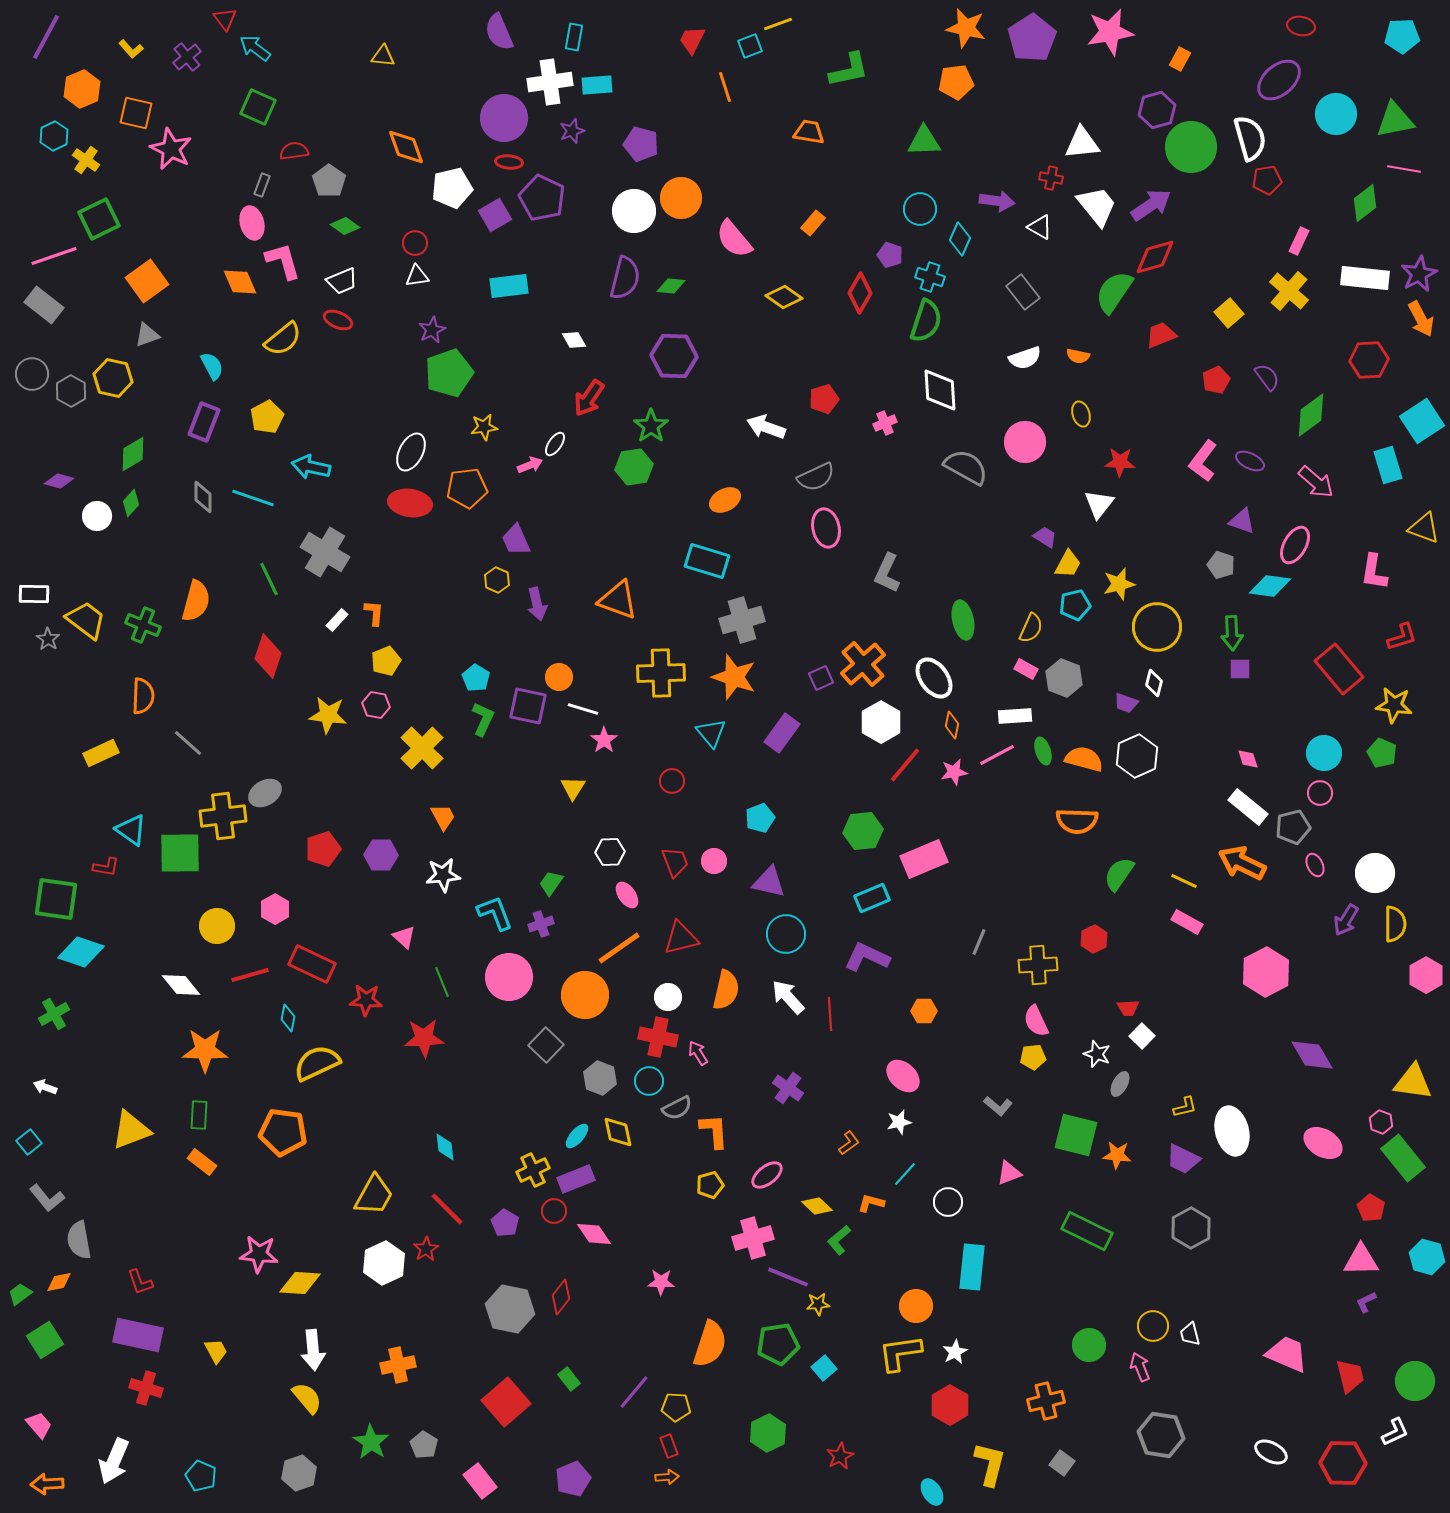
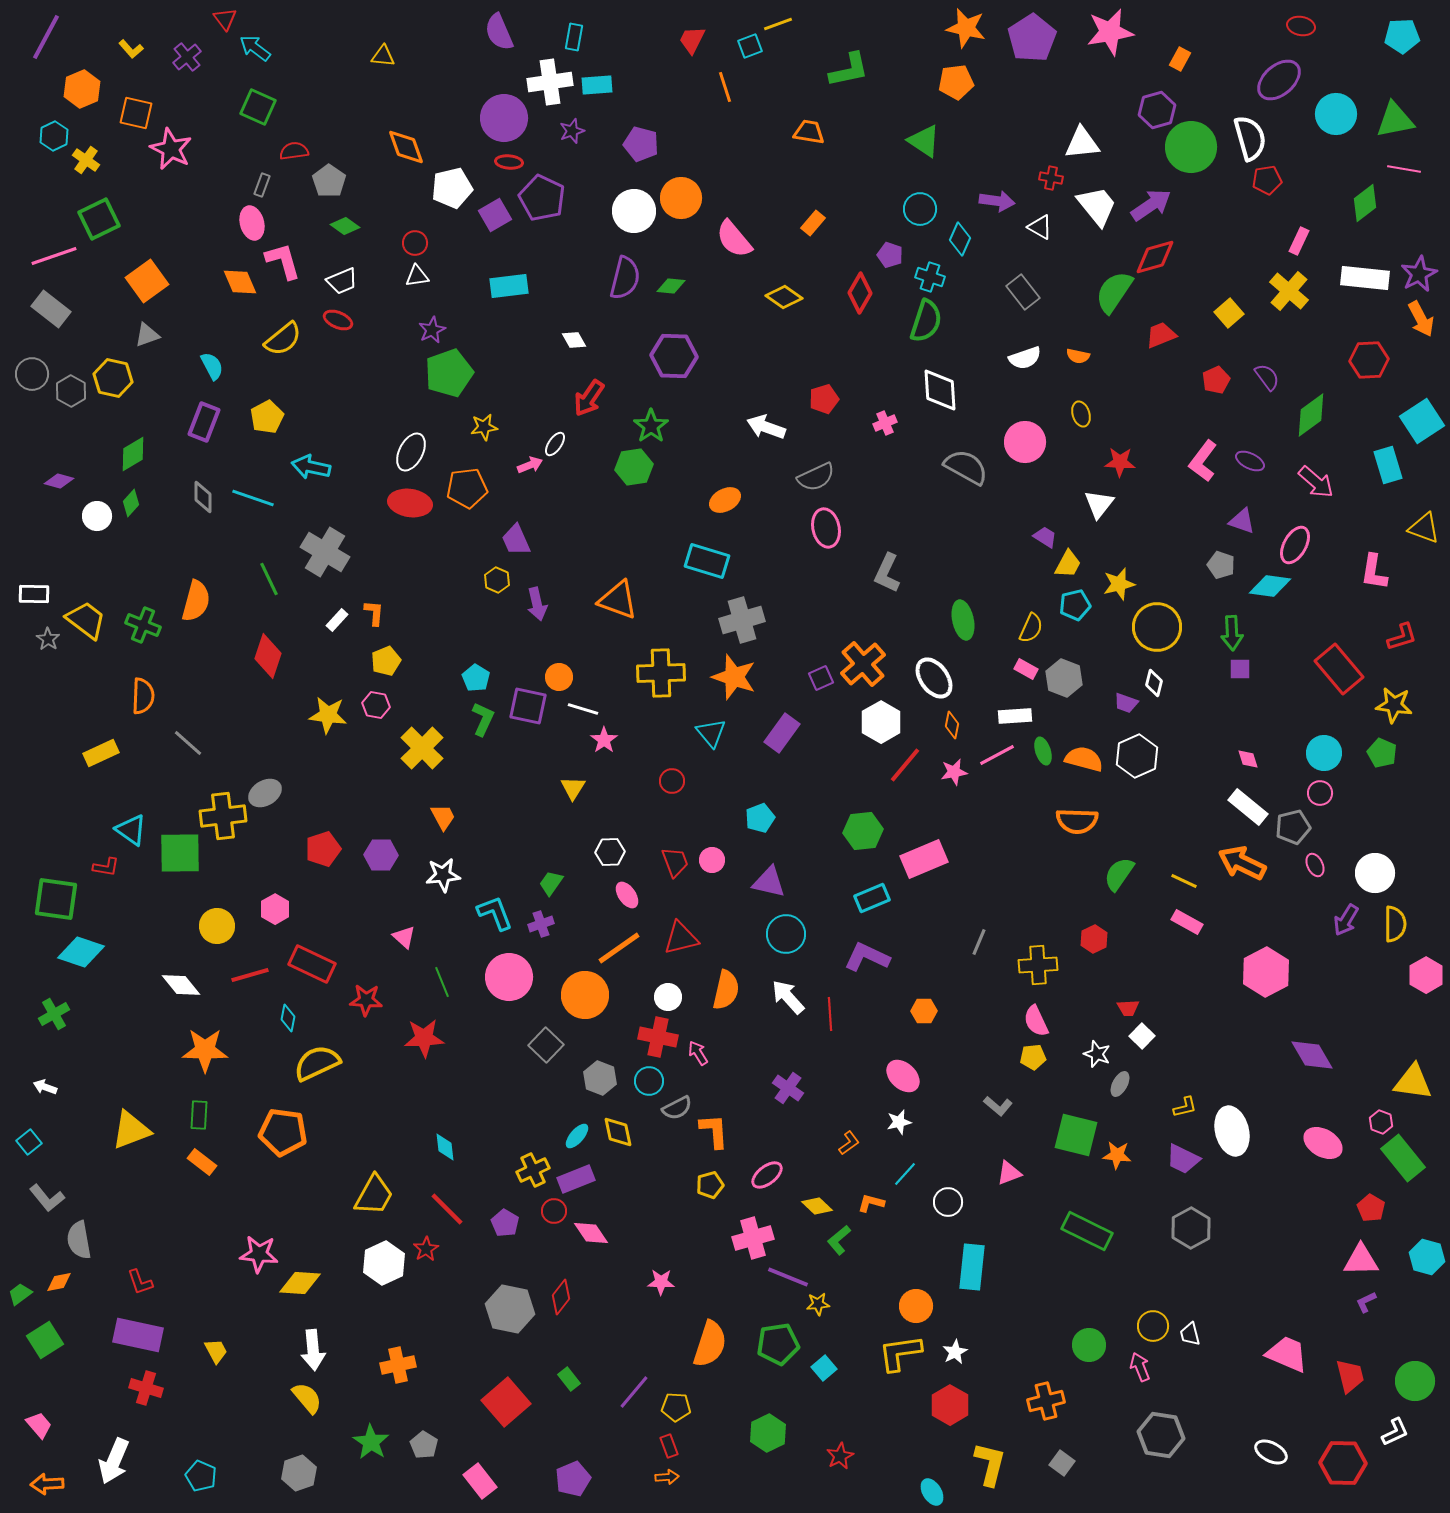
green triangle at (924, 141): rotated 36 degrees clockwise
gray rectangle at (44, 305): moved 7 px right, 4 px down
pink circle at (714, 861): moved 2 px left, 1 px up
pink diamond at (594, 1234): moved 3 px left, 1 px up
